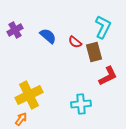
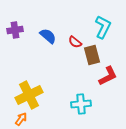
purple cross: rotated 21 degrees clockwise
brown rectangle: moved 2 px left, 3 px down
